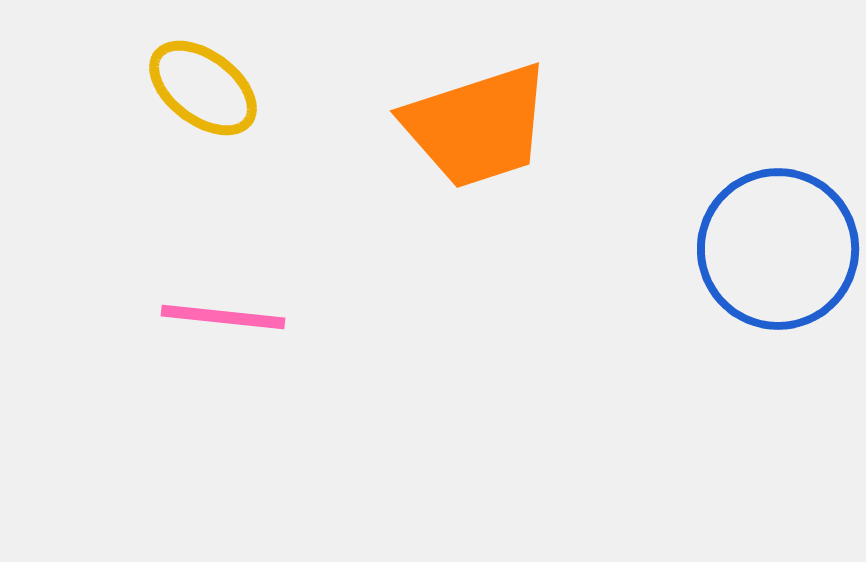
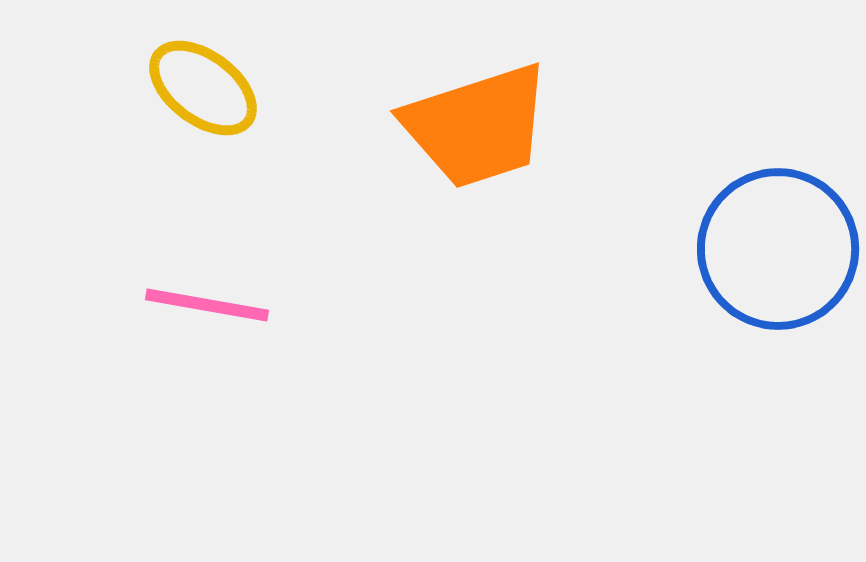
pink line: moved 16 px left, 12 px up; rotated 4 degrees clockwise
